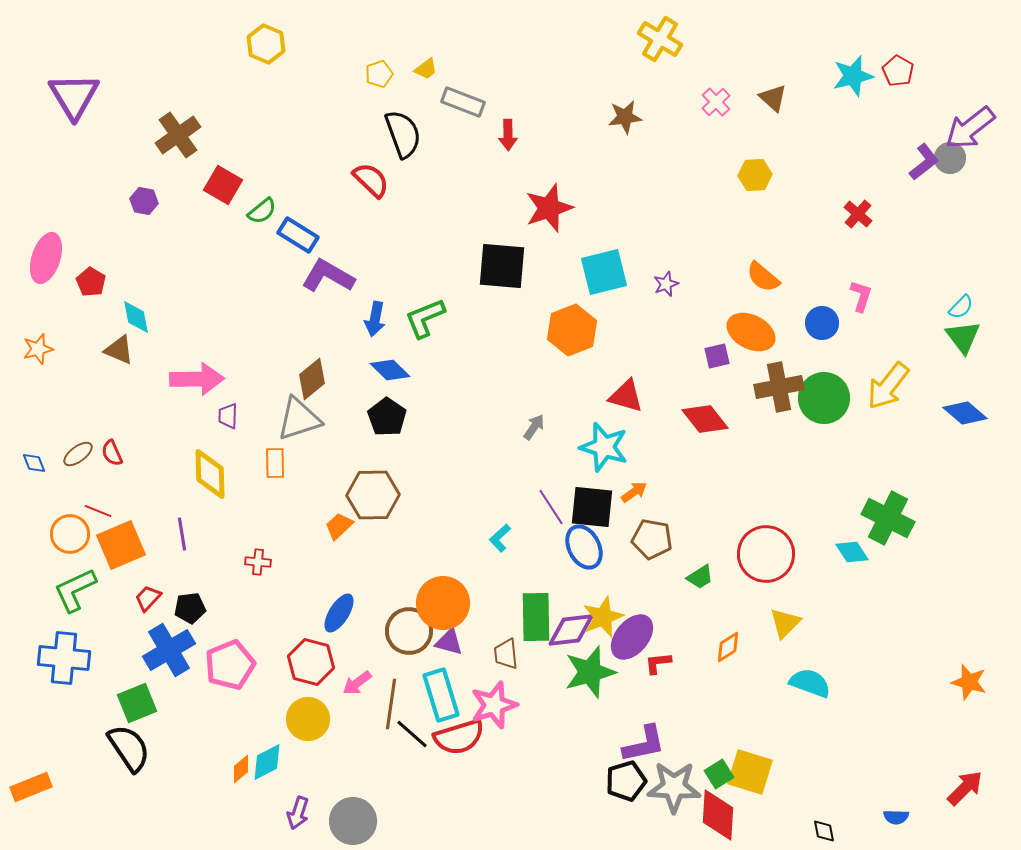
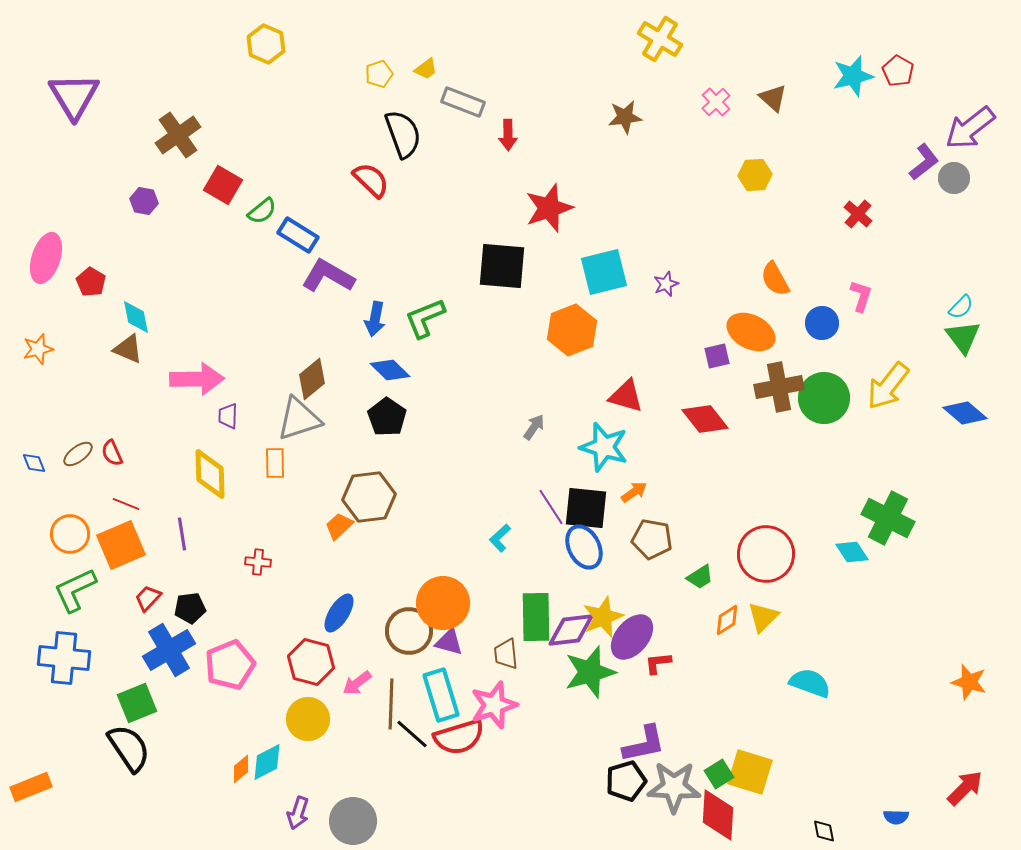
gray circle at (950, 158): moved 4 px right, 20 px down
orange semicircle at (763, 277): moved 12 px right, 2 px down; rotated 21 degrees clockwise
brown triangle at (119, 350): moved 9 px right, 1 px up
brown hexagon at (373, 495): moved 4 px left, 2 px down; rotated 6 degrees counterclockwise
black square at (592, 507): moved 6 px left, 1 px down
red line at (98, 511): moved 28 px right, 7 px up
yellow triangle at (785, 623): moved 22 px left, 6 px up
orange diamond at (728, 647): moved 1 px left, 27 px up
brown line at (391, 704): rotated 6 degrees counterclockwise
